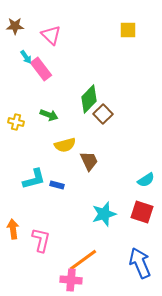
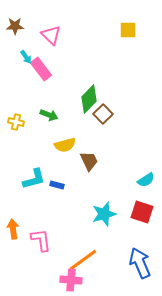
pink L-shape: rotated 20 degrees counterclockwise
